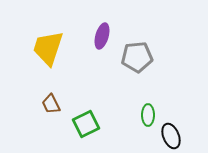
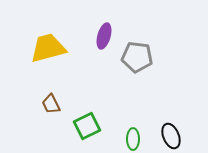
purple ellipse: moved 2 px right
yellow trapezoid: rotated 57 degrees clockwise
gray pentagon: rotated 12 degrees clockwise
green ellipse: moved 15 px left, 24 px down
green square: moved 1 px right, 2 px down
